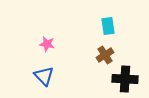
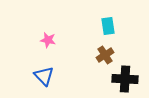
pink star: moved 1 px right, 4 px up
